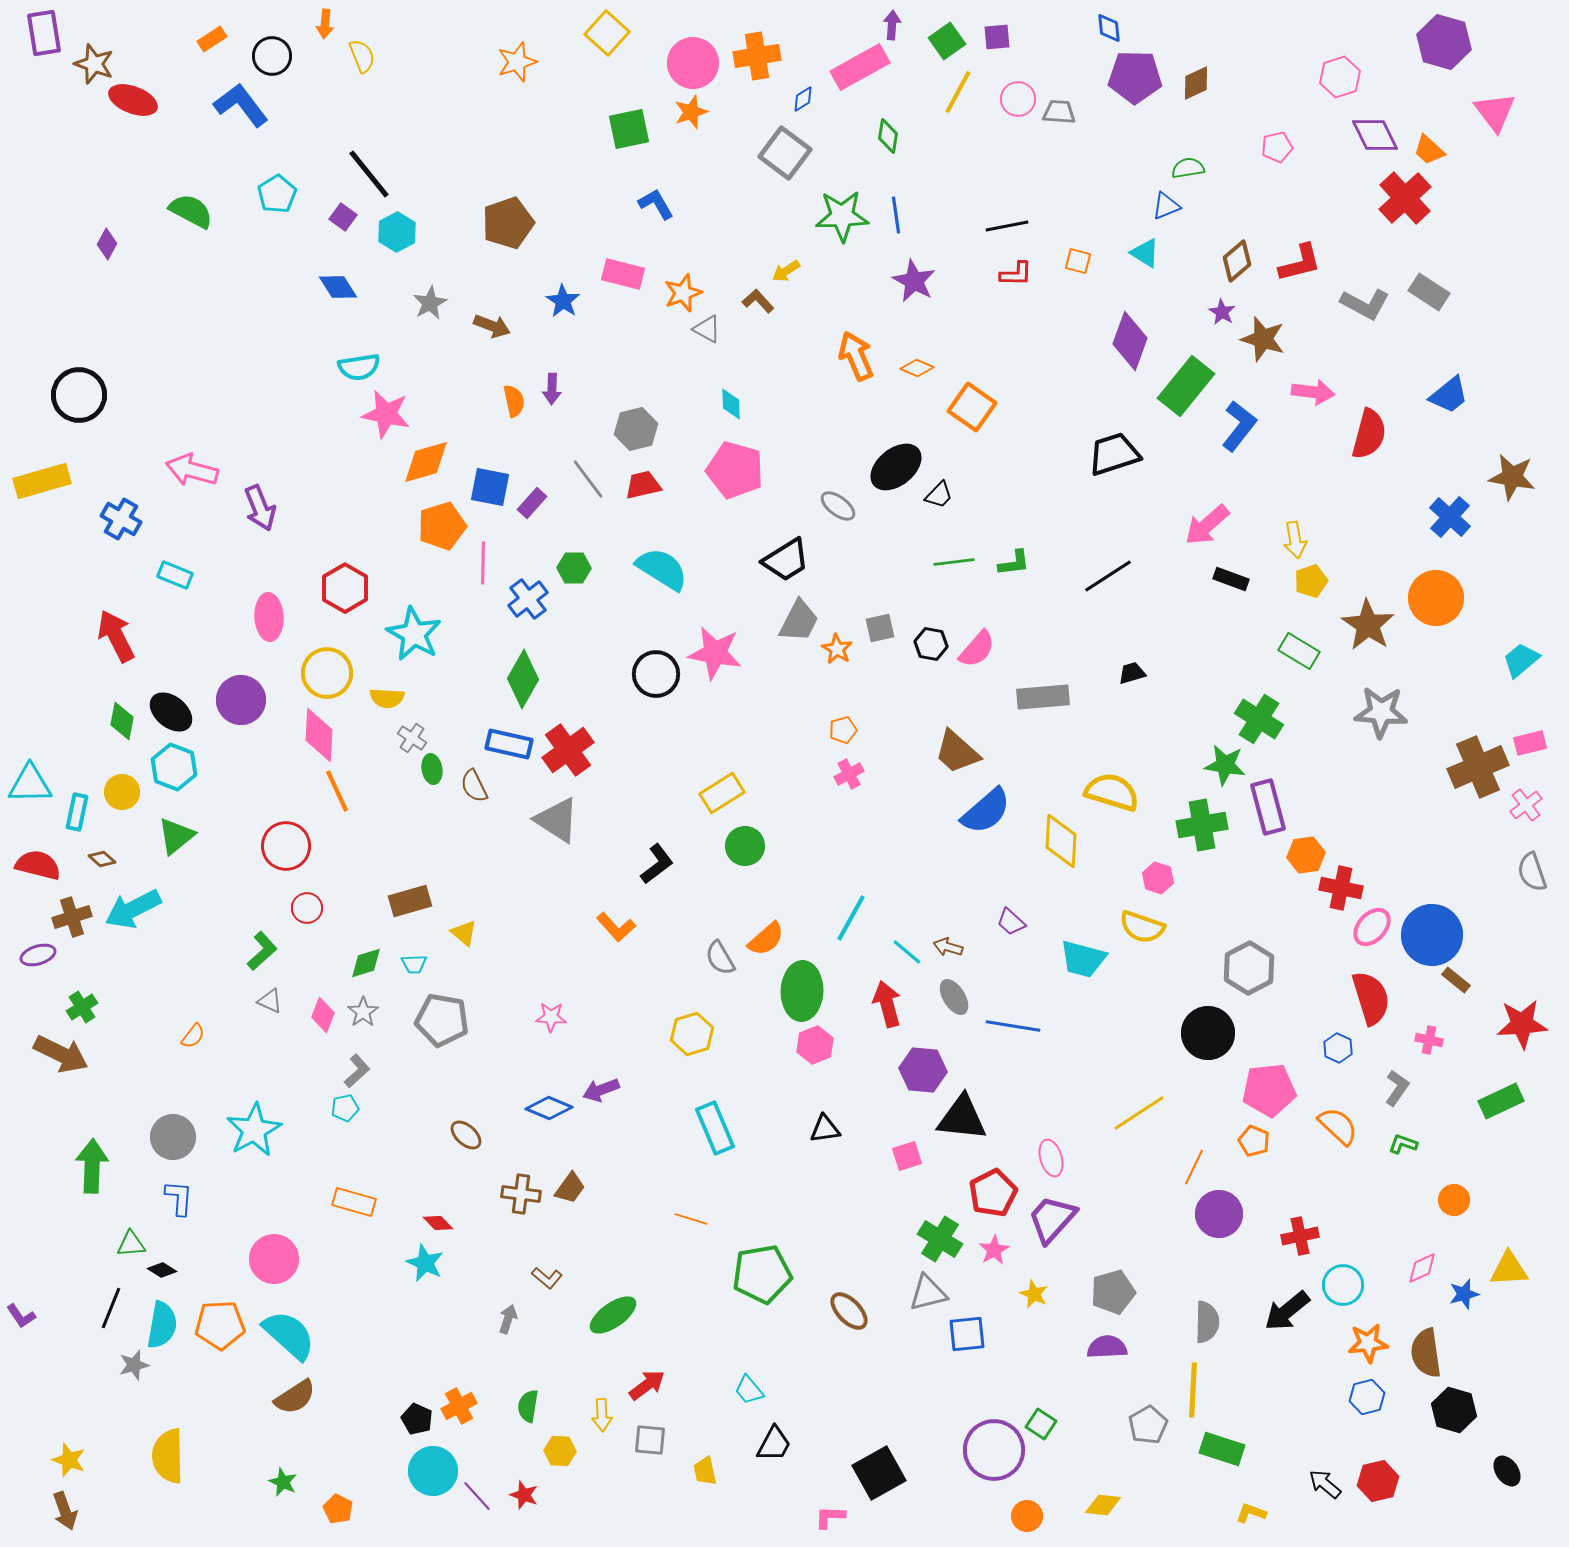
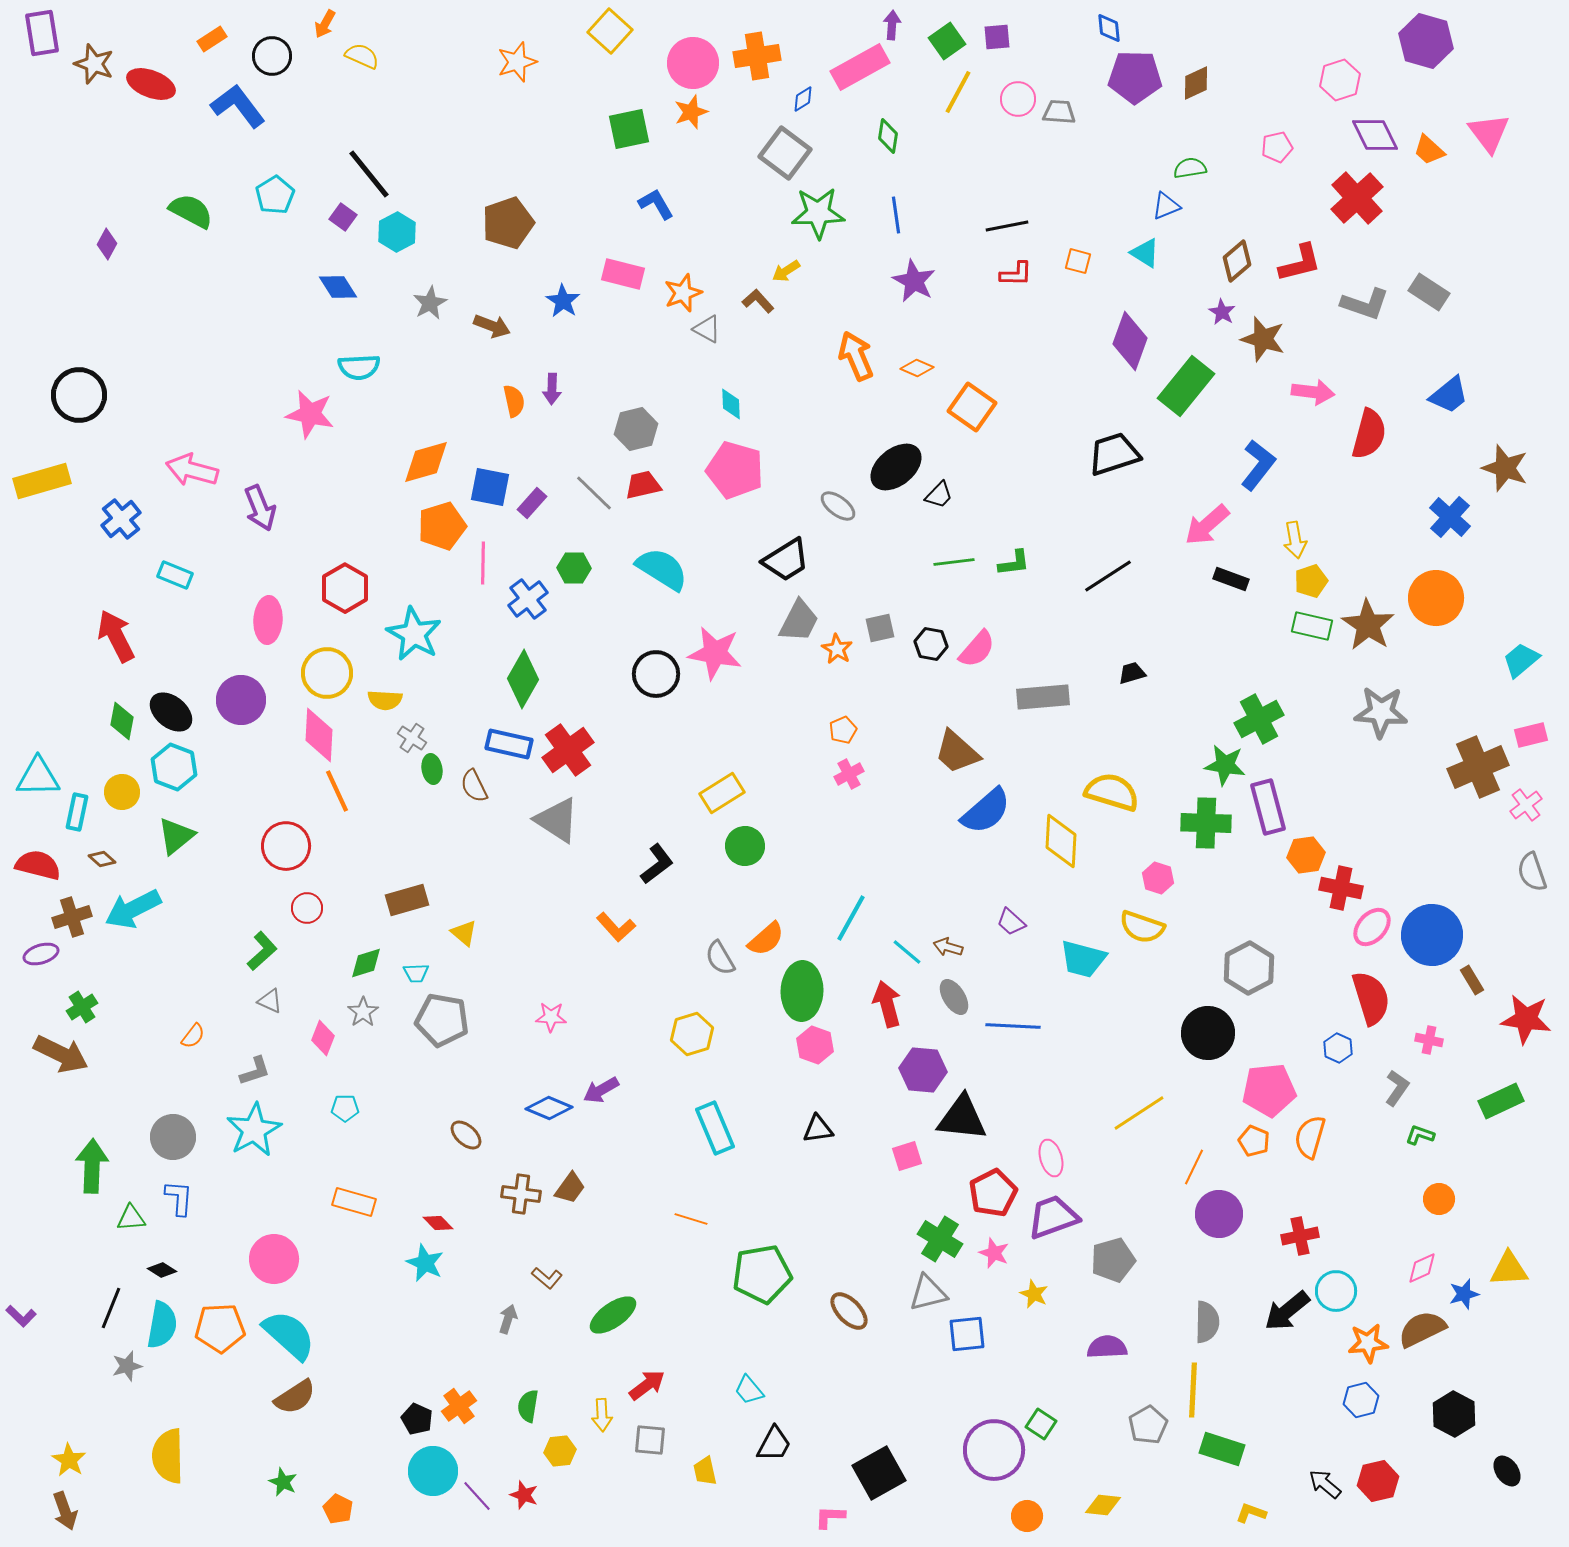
orange arrow at (325, 24): rotated 24 degrees clockwise
purple rectangle at (44, 33): moved 2 px left
yellow square at (607, 33): moved 3 px right, 2 px up
purple hexagon at (1444, 42): moved 18 px left, 1 px up
yellow semicircle at (362, 56): rotated 44 degrees counterclockwise
pink hexagon at (1340, 77): moved 3 px down
red ellipse at (133, 100): moved 18 px right, 16 px up
blue L-shape at (241, 105): moved 3 px left, 1 px down
pink triangle at (1495, 112): moved 6 px left, 21 px down
green semicircle at (1188, 168): moved 2 px right
cyan pentagon at (277, 194): moved 2 px left, 1 px down
red cross at (1405, 198): moved 48 px left
green star at (842, 216): moved 24 px left, 3 px up
gray L-shape at (1365, 304): rotated 9 degrees counterclockwise
cyan semicircle at (359, 367): rotated 6 degrees clockwise
pink star at (386, 414): moved 76 px left
blue L-shape at (1239, 426): moved 19 px right, 39 px down
brown star at (1512, 477): moved 7 px left, 9 px up; rotated 9 degrees clockwise
gray line at (588, 479): moved 6 px right, 14 px down; rotated 9 degrees counterclockwise
blue cross at (121, 519): rotated 21 degrees clockwise
pink ellipse at (269, 617): moved 1 px left, 3 px down; rotated 6 degrees clockwise
green rectangle at (1299, 651): moved 13 px right, 25 px up; rotated 18 degrees counterclockwise
yellow semicircle at (387, 698): moved 2 px left, 2 px down
green cross at (1259, 719): rotated 30 degrees clockwise
orange pentagon at (843, 730): rotated 8 degrees counterclockwise
pink rectangle at (1530, 743): moved 1 px right, 8 px up
cyan triangle at (30, 784): moved 8 px right, 7 px up
green cross at (1202, 825): moved 4 px right, 2 px up; rotated 12 degrees clockwise
brown rectangle at (410, 901): moved 3 px left, 1 px up
purple ellipse at (38, 955): moved 3 px right, 1 px up
cyan trapezoid at (414, 964): moved 2 px right, 9 px down
brown rectangle at (1456, 980): moved 16 px right; rotated 20 degrees clockwise
pink diamond at (323, 1015): moved 23 px down
red star at (1522, 1024): moved 4 px right, 5 px up; rotated 12 degrees clockwise
blue line at (1013, 1026): rotated 6 degrees counterclockwise
pink hexagon at (815, 1045): rotated 18 degrees counterclockwise
gray L-shape at (357, 1071): moved 102 px left; rotated 24 degrees clockwise
purple arrow at (601, 1090): rotated 9 degrees counterclockwise
cyan pentagon at (345, 1108): rotated 12 degrees clockwise
orange semicircle at (1338, 1126): moved 28 px left, 11 px down; rotated 117 degrees counterclockwise
black triangle at (825, 1129): moved 7 px left
green L-shape at (1403, 1144): moved 17 px right, 9 px up
orange circle at (1454, 1200): moved 15 px left, 1 px up
purple trapezoid at (1052, 1219): moved 1 px right, 2 px up; rotated 28 degrees clockwise
green triangle at (131, 1244): moved 26 px up
pink star at (994, 1250): moved 3 px down; rotated 20 degrees counterclockwise
cyan circle at (1343, 1285): moved 7 px left, 6 px down
gray pentagon at (1113, 1292): moved 32 px up
purple L-shape at (21, 1316): rotated 12 degrees counterclockwise
orange pentagon at (220, 1325): moved 3 px down
brown semicircle at (1426, 1353): moved 4 px left, 24 px up; rotated 72 degrees clockwise
gray star at (134, 1365): moved 7 px left, 1 px down
blue hexagon at (1367, 1397): moved 6 px left, 3 px down
orange cross at (459, 1406): rotated 8 degrees counterclockwise
black hexagon at (1454, 1410): moved 4 px down; rotated 12 degrees clockwise
yellow hexagon at (560, 1451): rotated 8 degrees counterclockwise
yellow star at (69, 1460): rotated 12 degrees clockwise
